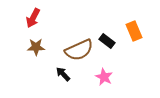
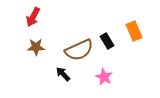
red arrow: moved 1 px up
black rectangle: rotated 21 degrees clockwise
